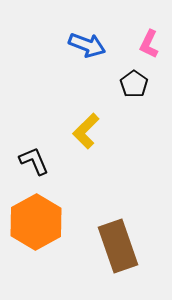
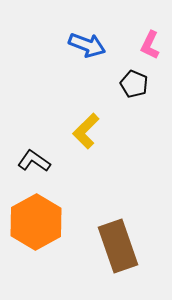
pink L-shape: moved 1 px right, 1 px down
black pentagon: rotated 12 degrees counterclockwise
black L-shape: rotated 32 degrees counterclockwise
